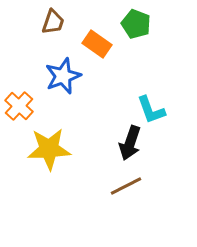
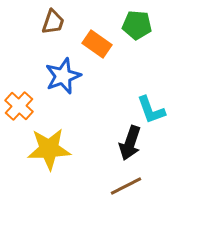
green pentagon: moved 1 px right, 1 px down; rotated 16 degrees counterclockwise
